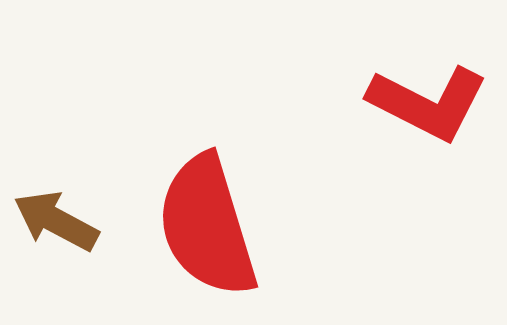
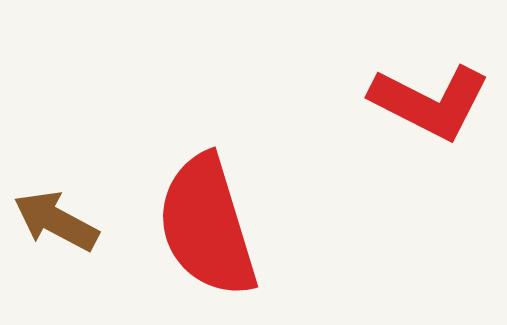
red L-shape: moved 2 px right, 1 px up
